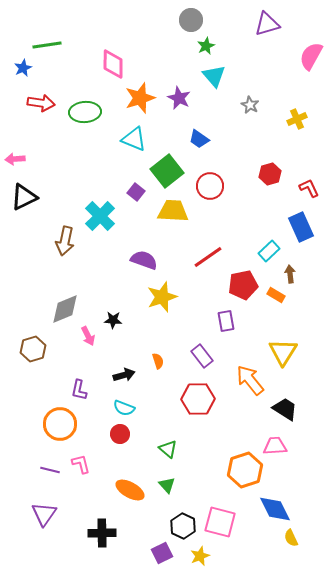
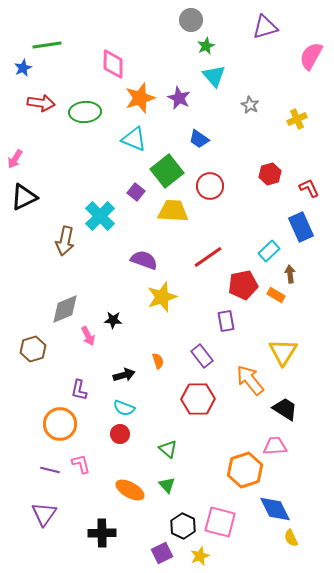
purple triangle at (267, 24): moved 2 px left, 3 px down
pink arrow at (15, 159): rotated 54 degrees counterclockwise
